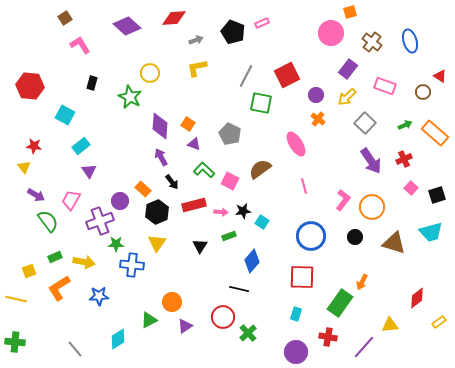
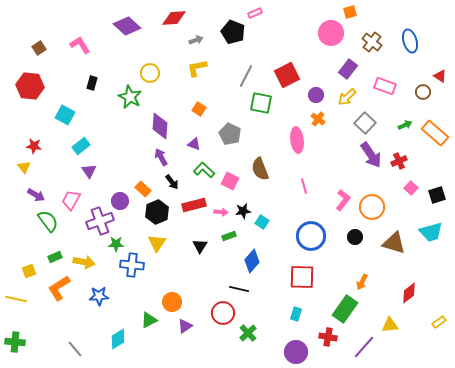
brown square at (65, 18): moved 26 px left, 30 px down
pink rectangle at (262, 23): moved 7 px left, 10 px up
orange square at (188, 124): moved 11 px right, 15 px up
pink ellipse at (296, 144): moved 1 px right, 4 px up; rotated 25 degrees clockwise
red cross at (404, 159): moved 5 px left, 2 px down
purple arrow at (371, 161): moved 6 px up
brown semicircle at (260, 169): rotated 75 degrees counterclockwise
red diamond at (417, 298): moved 8 px left, 5 px up
green rectangle at (340, 303): moved 5 px right, 6 px down
red circle at (223, 317): moved 4 px up
